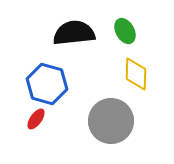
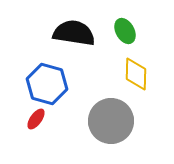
black semicircle: rotated 15 degrees clockwise
